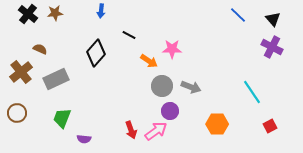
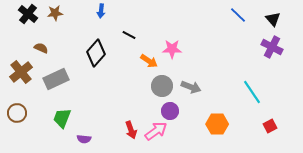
brown semicircle: moved 1 px right, 1 px up
